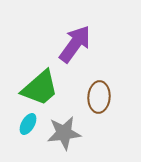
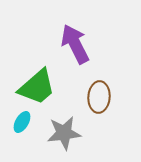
purple arrow: rotated 63 degrees counterclockwise
green trapezoid: moved 3 px left, 1 px up
cyan ellipse: moved 6 px left, 2 px up
